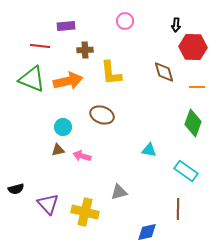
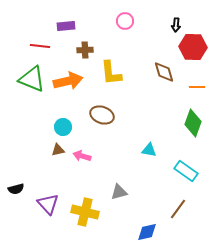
brown line: rotated 35 degrees clockwise
